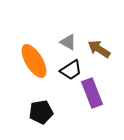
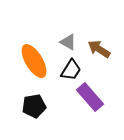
black trapezoid: rotated 25 degrees counterclockwise
purple rectangle: moved 2 px left, 4 px down; rotated 20 degrees counterclockwise
black pentagon: moved 7 px left, 6 px up
